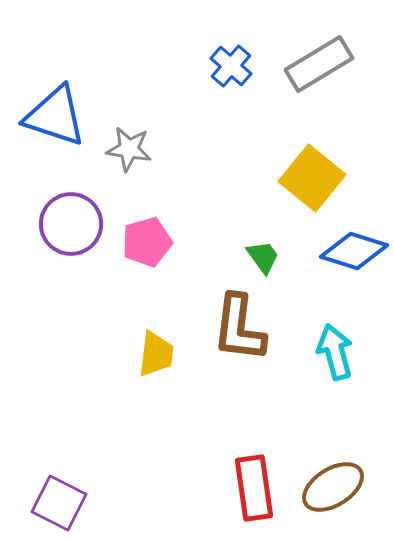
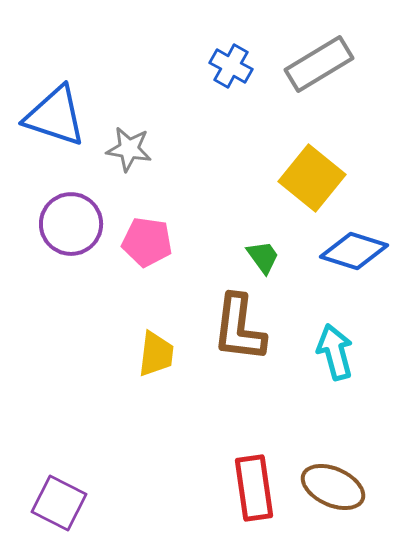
blue cross: rotated 12 degrees counterclockwise
pink pentagon: rotated 24 degrees clockwise
brown ellipse: rotated 56 degrees clockwise
